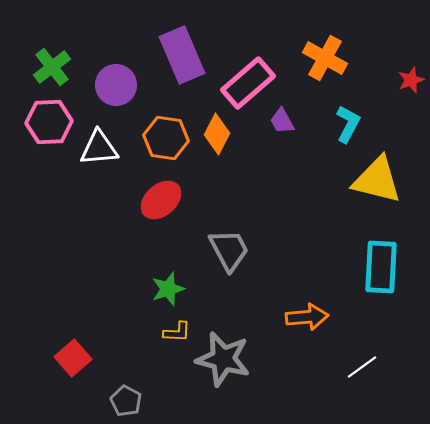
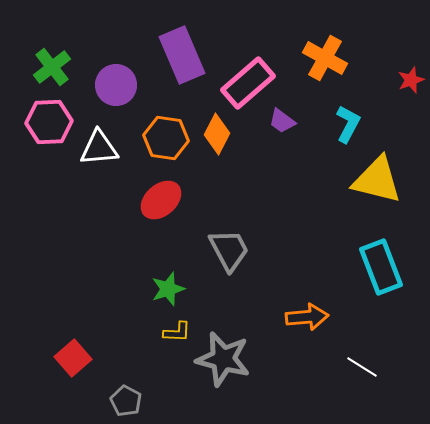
purple trapezoid: rotated 24 degrees counterclockwise
cyan rectangle: rotated 24 degrees counterclockwise
white line: rotated 68 degrees clockwise
